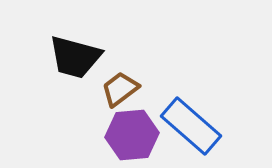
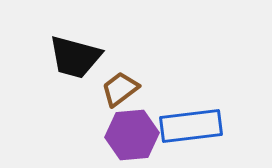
blue rectangle: rotated 48 degrees counterclockwise
